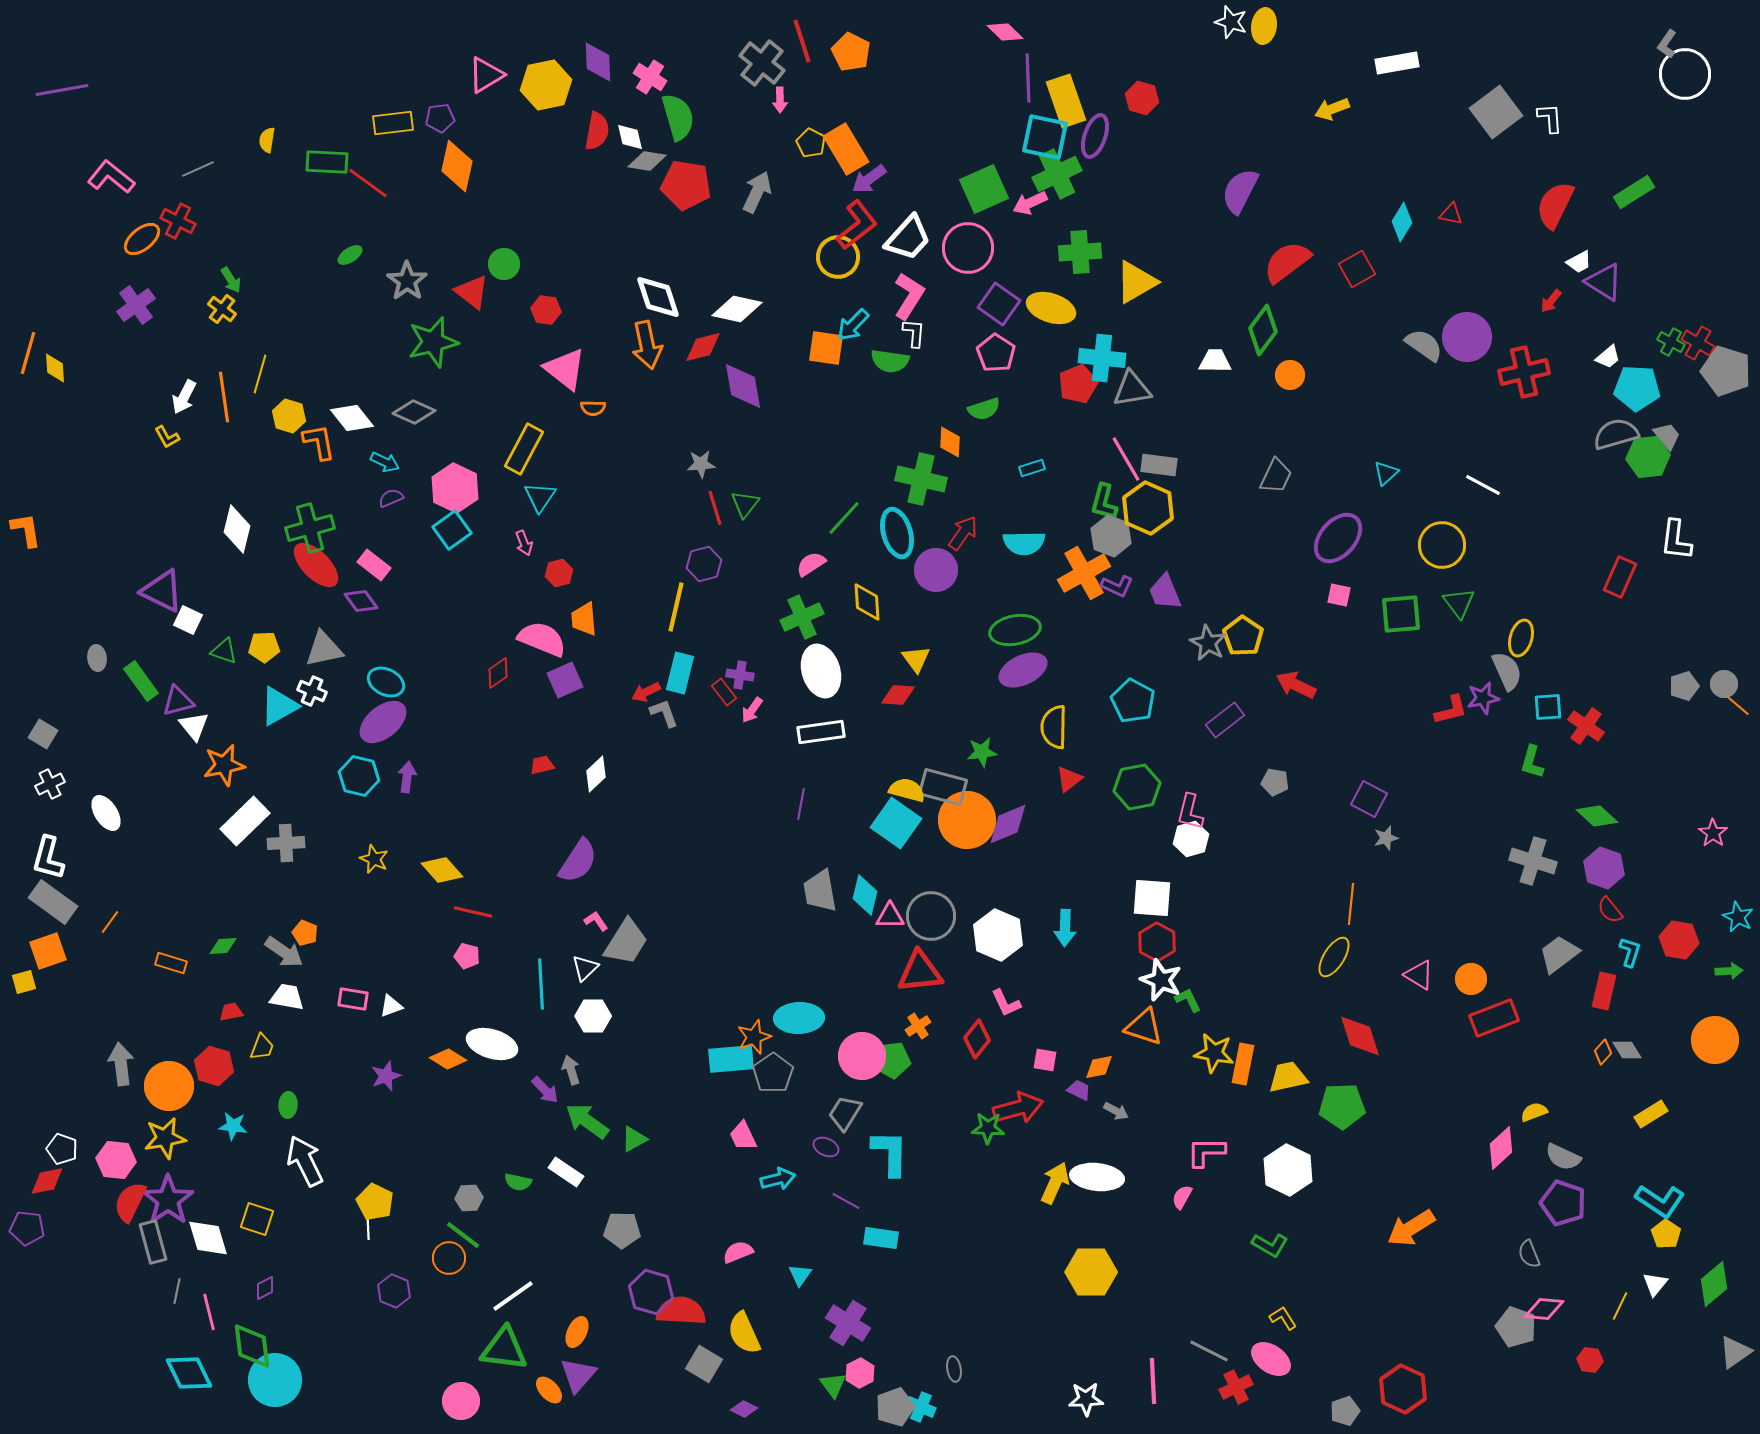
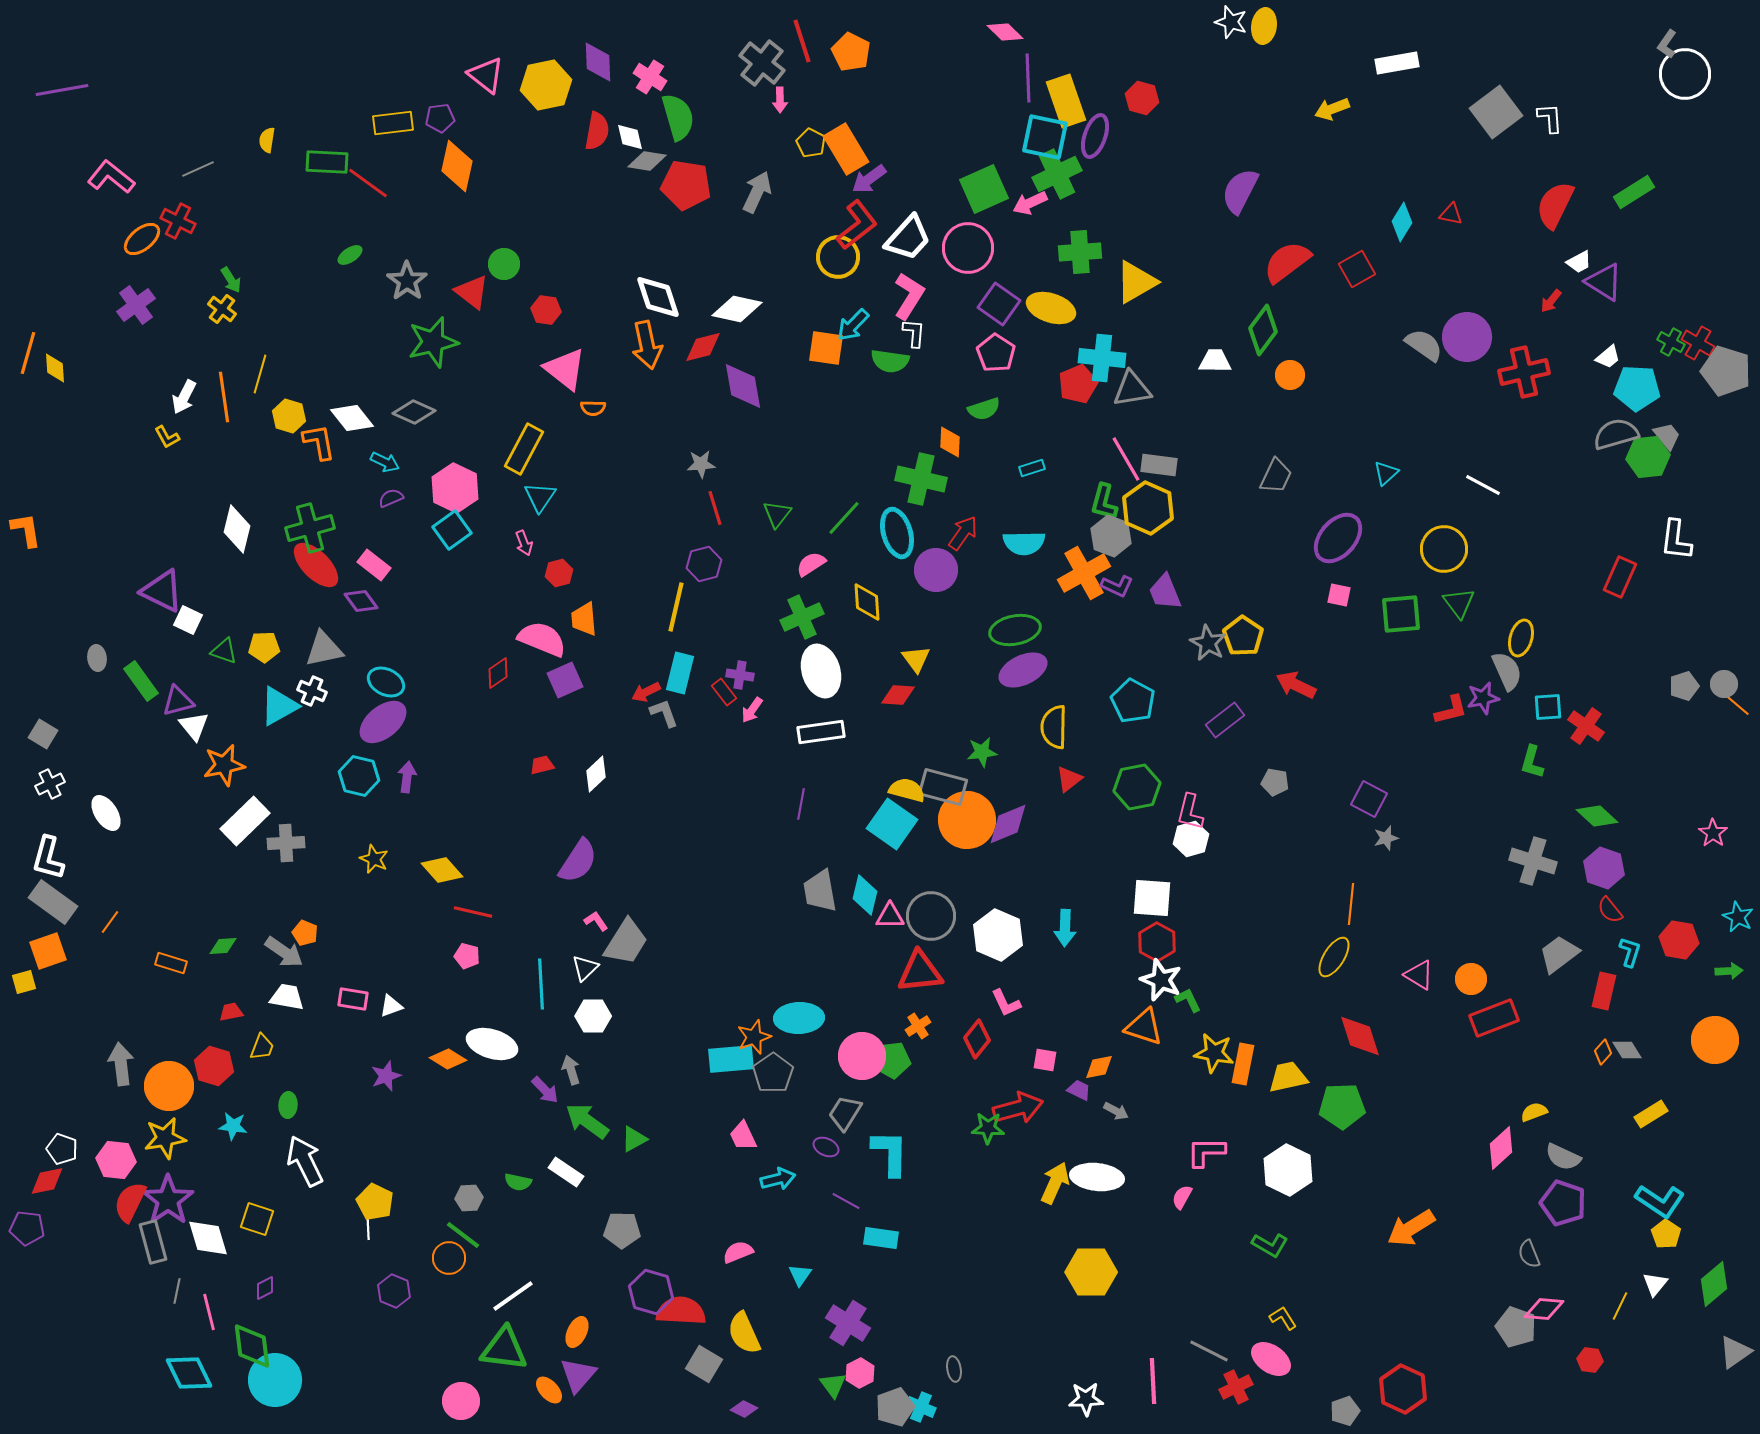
pink triangle at (486, 75): rotated 51 degrees counterclockwise
green triangle at (745, 504): moved 32 px right, 10 px down
yellow circle at (1442, 545): moved 2 px right, 4 px down
cyan square at (896, 823): moved 4 px left, 1 px down
